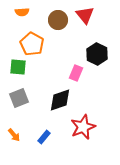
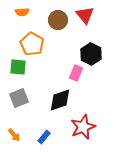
black hexagon: moved 6 px left
